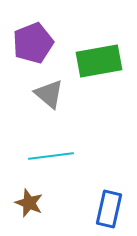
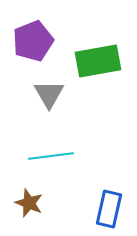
purple pentagon: moved 2 px up
green rectangle: moved 1 px left
gray triangle: rotated 20 degrees clockwise
